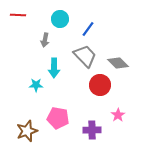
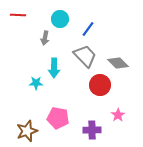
gray arrow: moved 2 px up
cyan star: moved 2 px up
